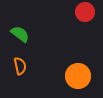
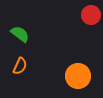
red circle: moved 6 px right, 3 px down
orange semicircle: rotated 36 degrees clockwise
